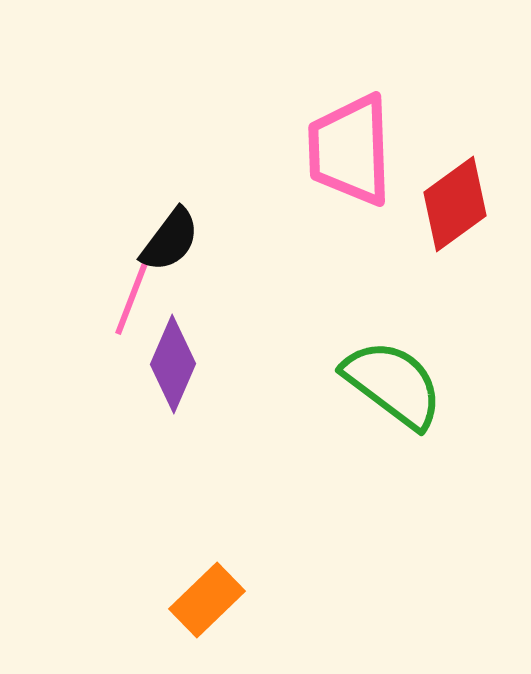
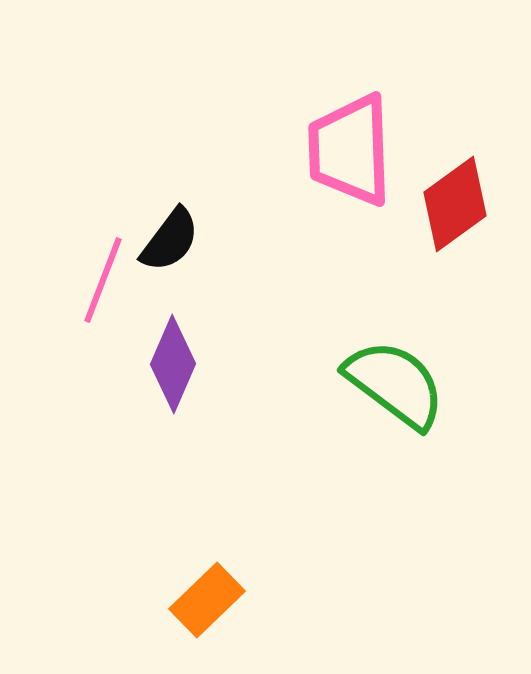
pink line: moved 31 px left, 12 px up
green semicircle: moved 2 px right
